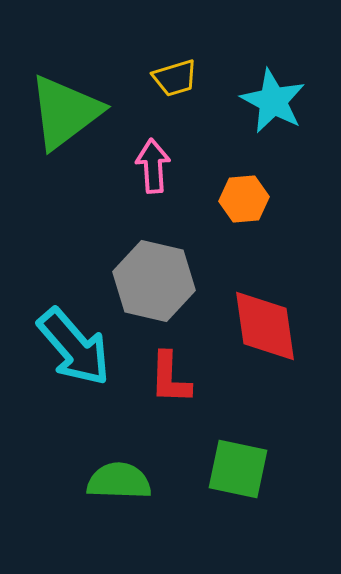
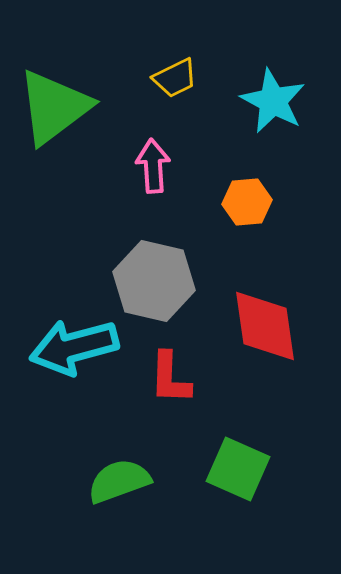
yellow trapezoid: rotated 9 degrees counterclockwise
green triangle: moved 11 px left, 5 px up
orange hexagon: moved 3 px right, 3 px down
cyan arrow: rotated 116 degrees clockwise
green square: rotated 12 degrees clockwise
green semicircle: rotated 22 degrees counterclockwise
